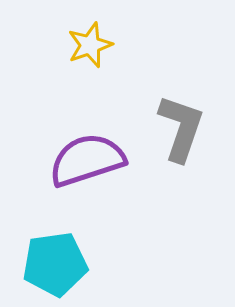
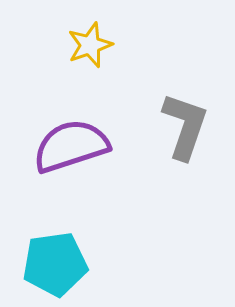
gray L-shape: moved 4 px right, 2 px up
purple semicircle: moved 16 px left, 14 px up
